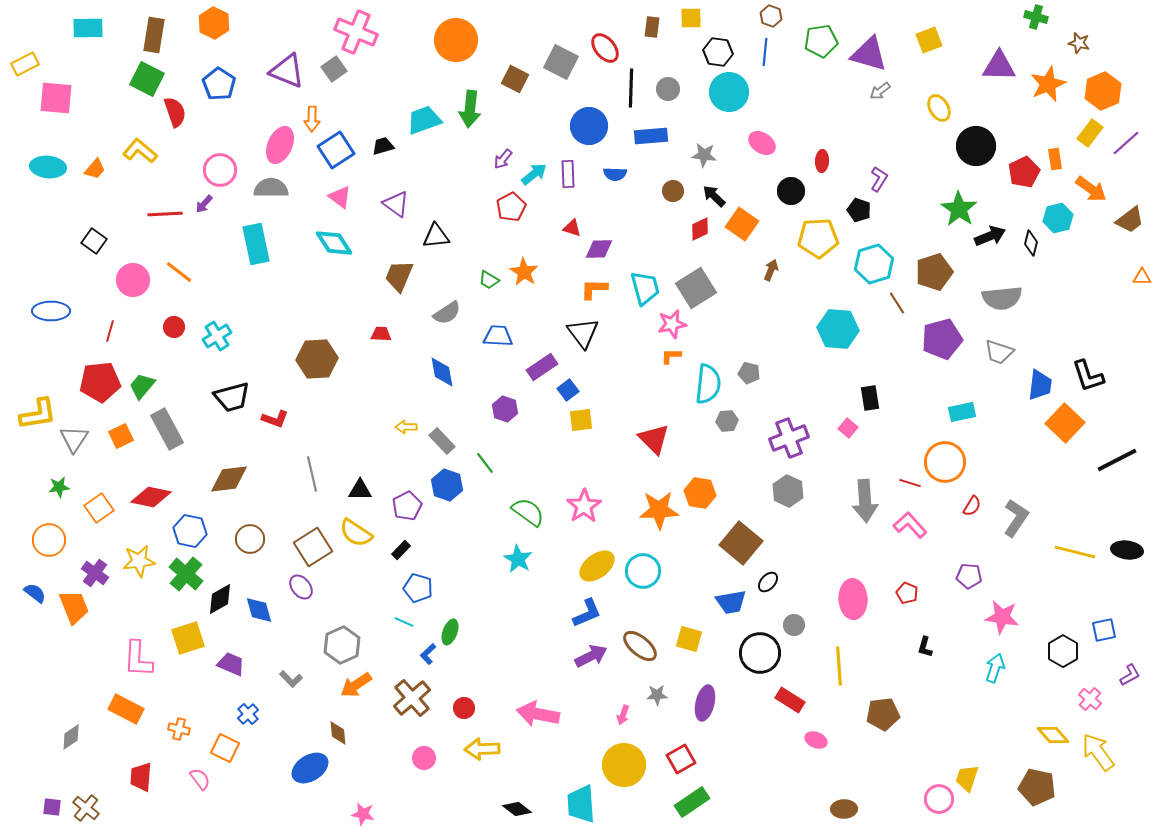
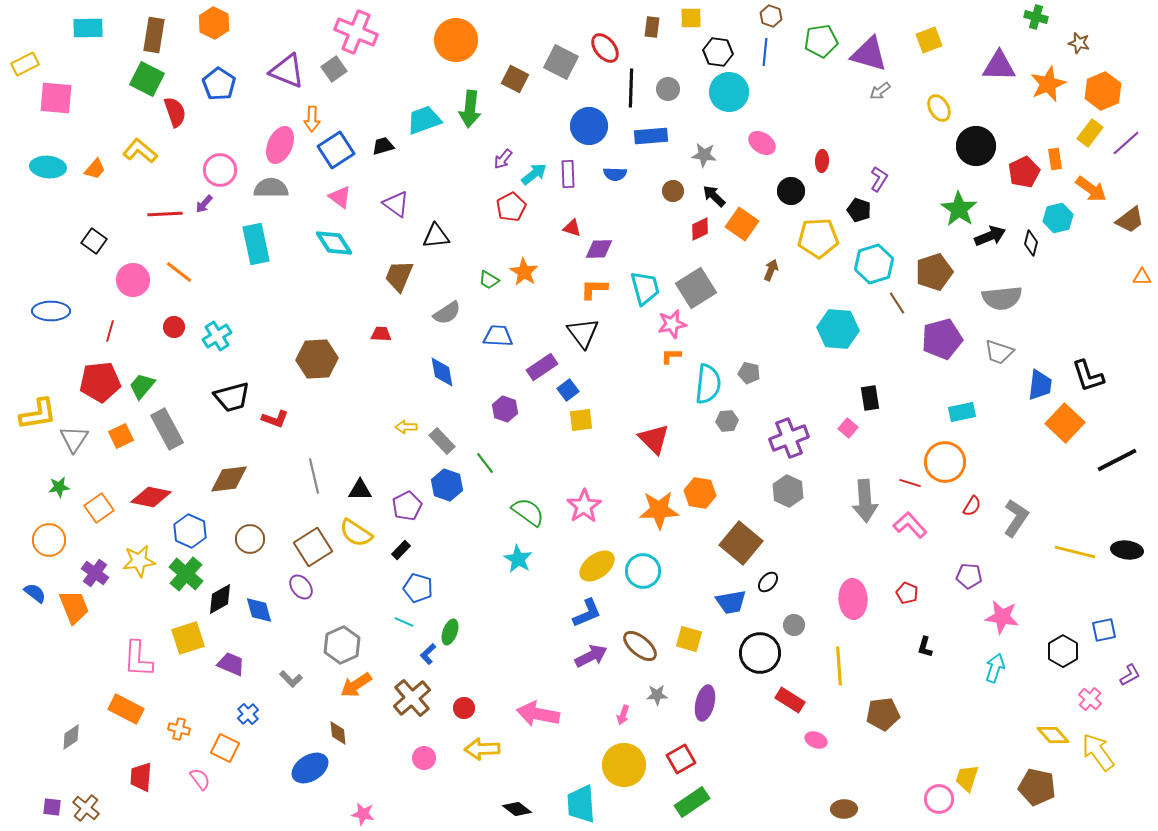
gray line at (312, 474): moved 2 px right, 2 px down
blue hexagon at (190, 531): rotated 12 degrees clockwise
